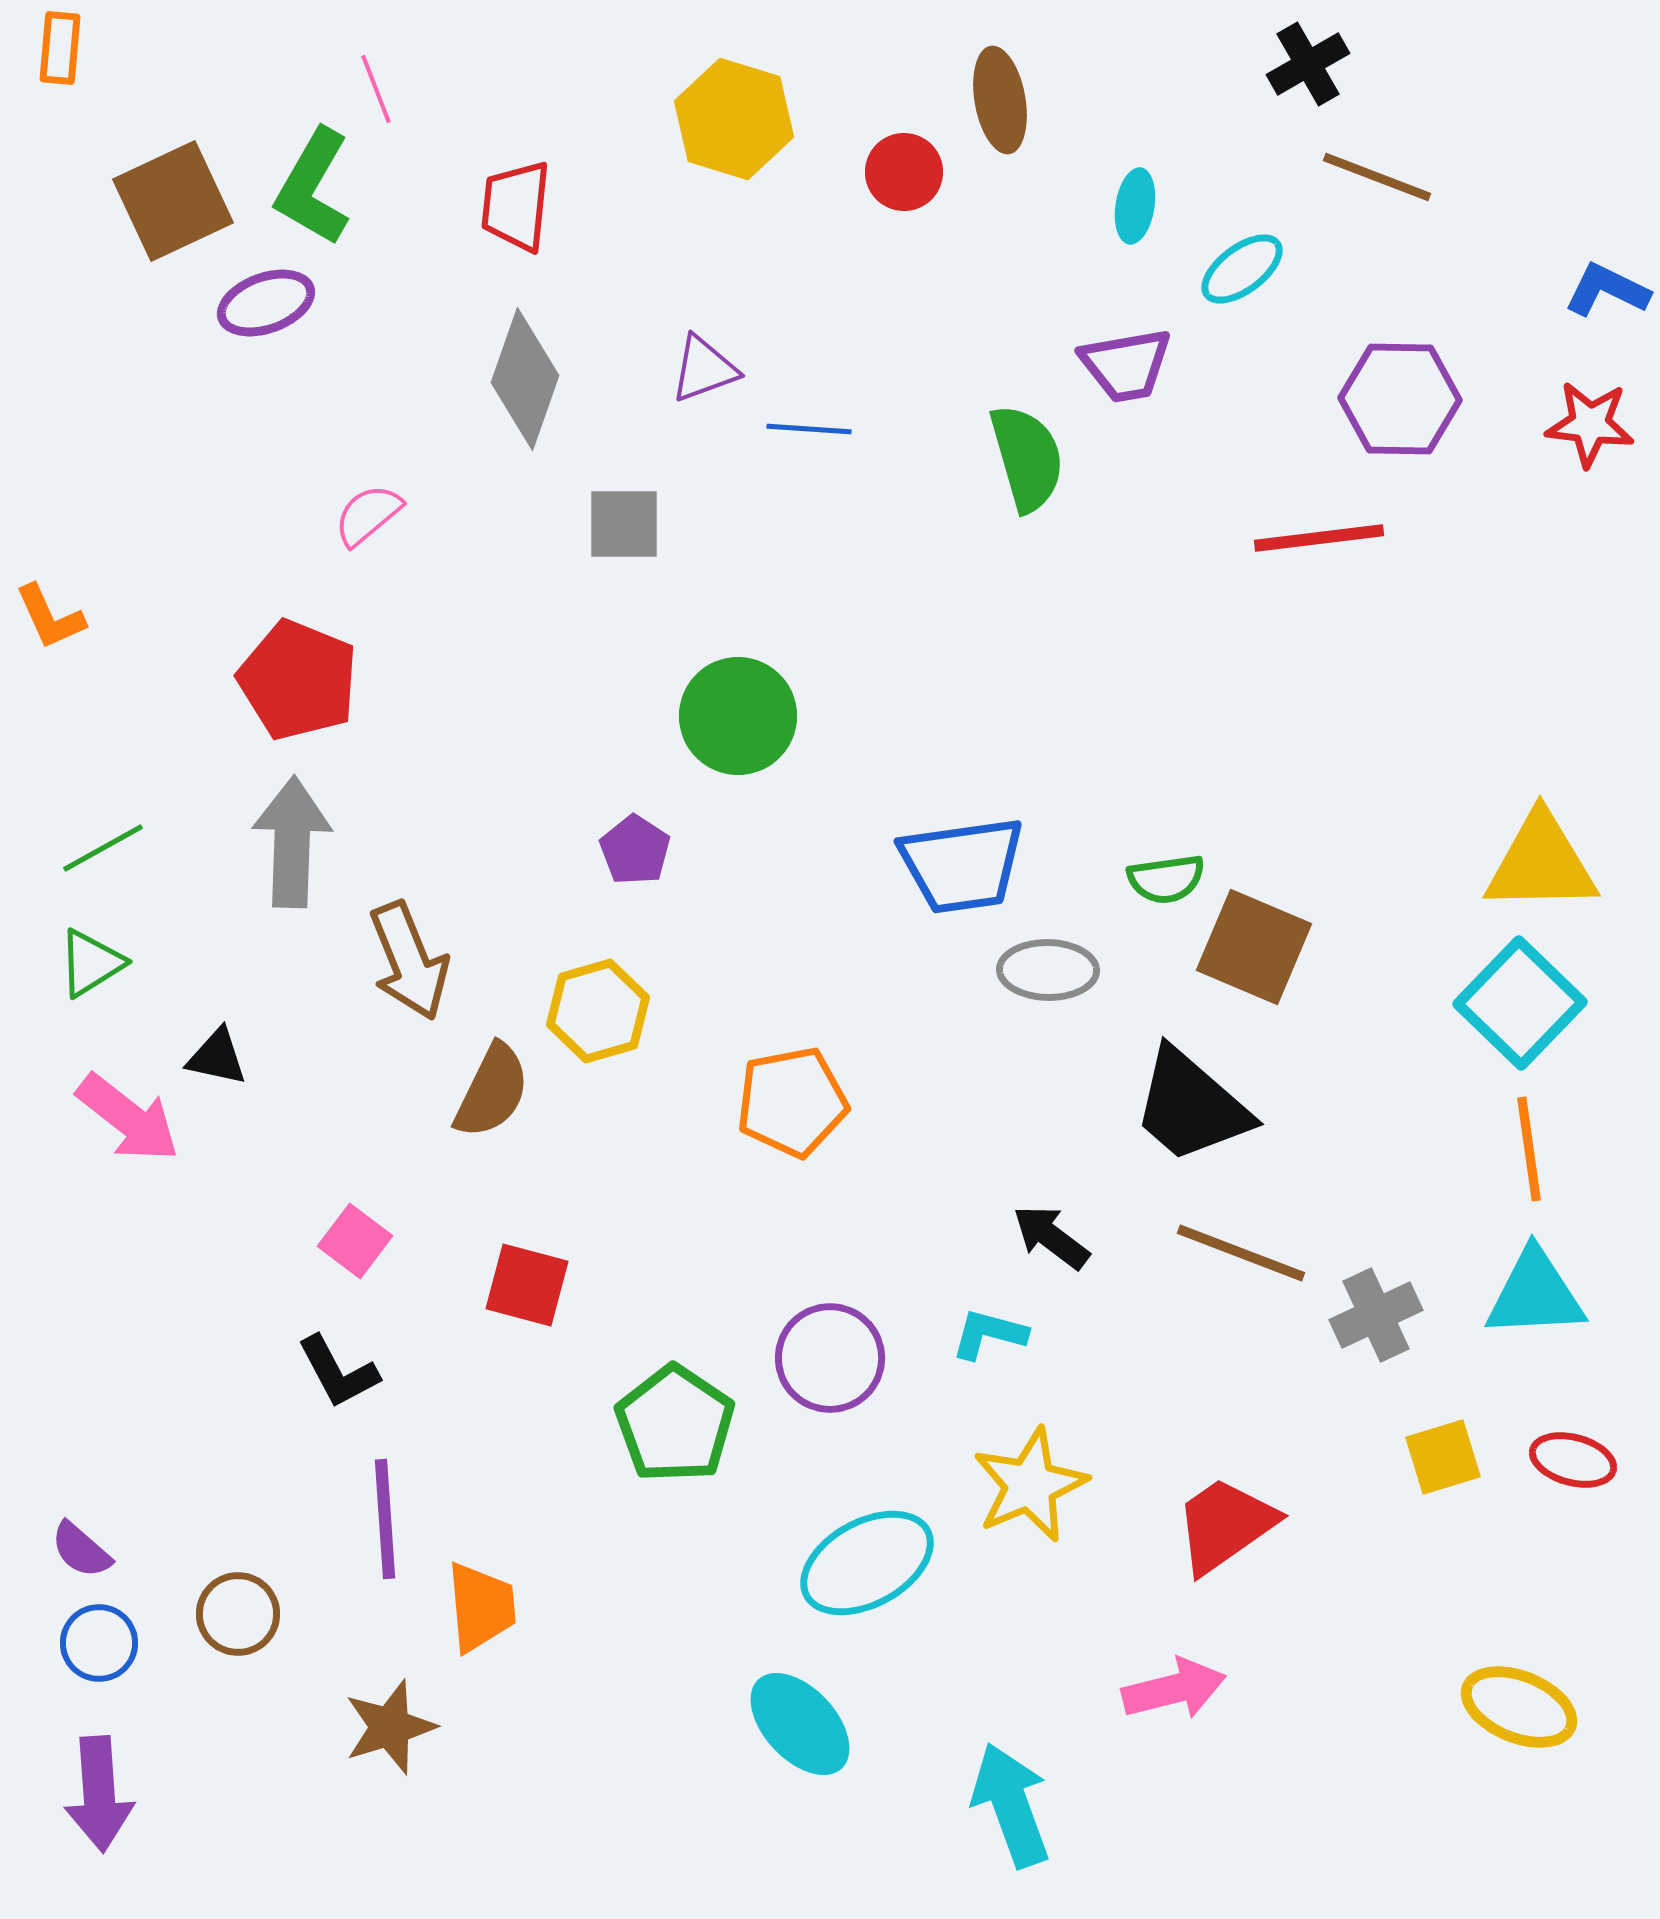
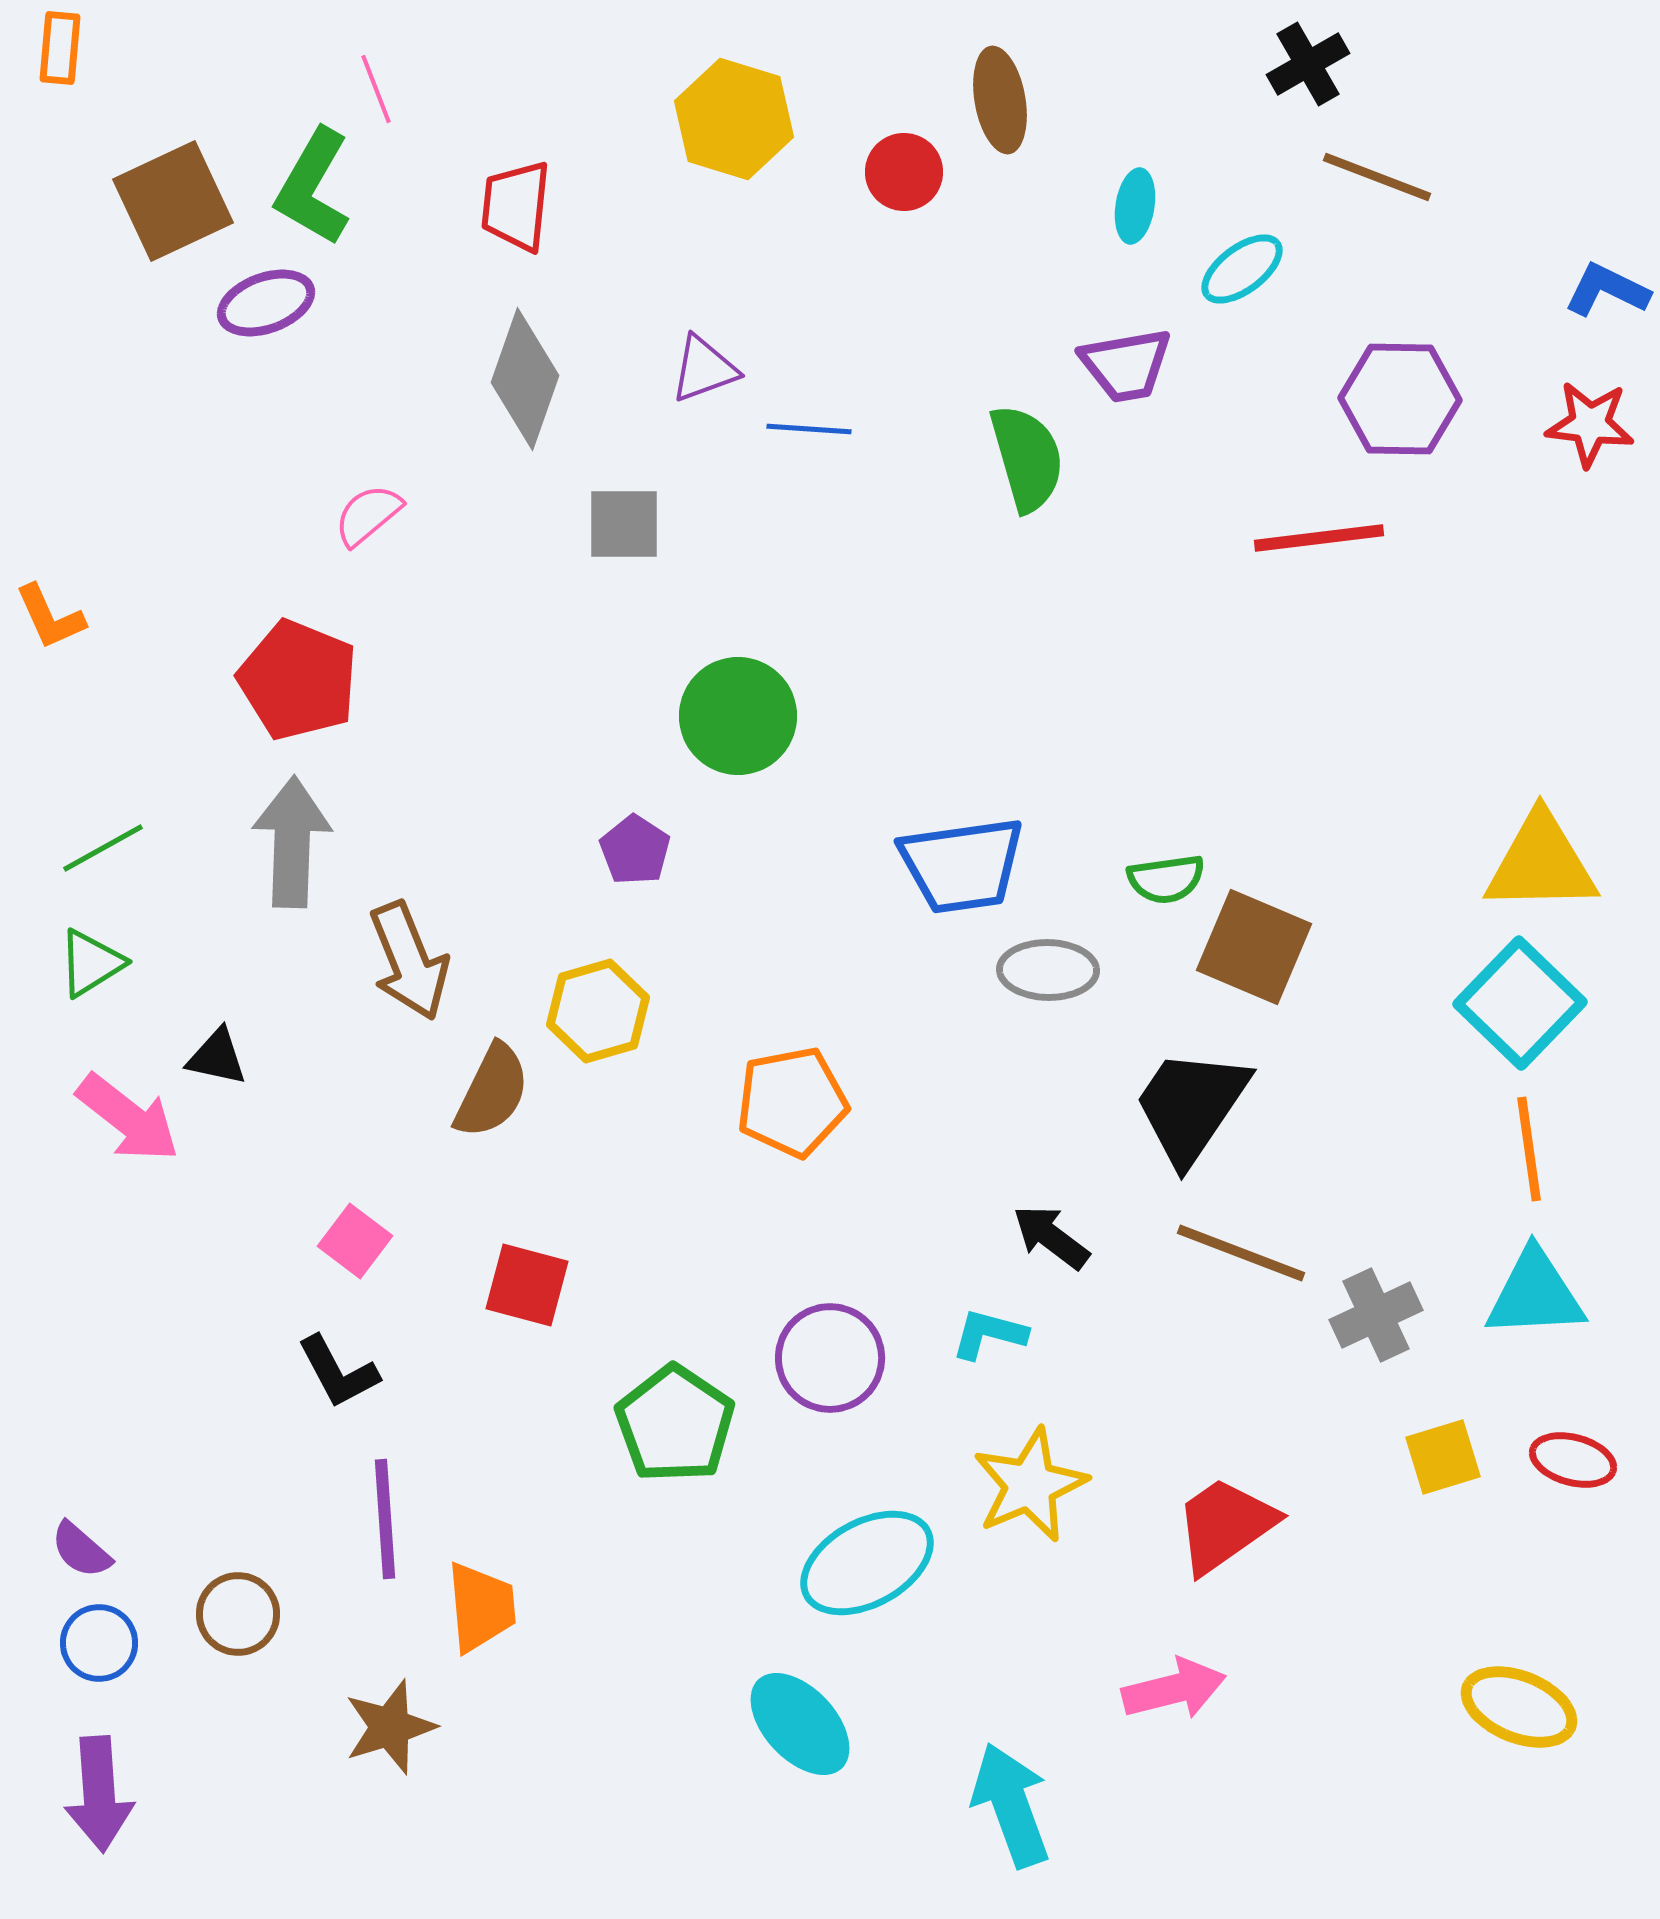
black trapezoid at (1191, 1106): rotated 83 degrees clockwise
